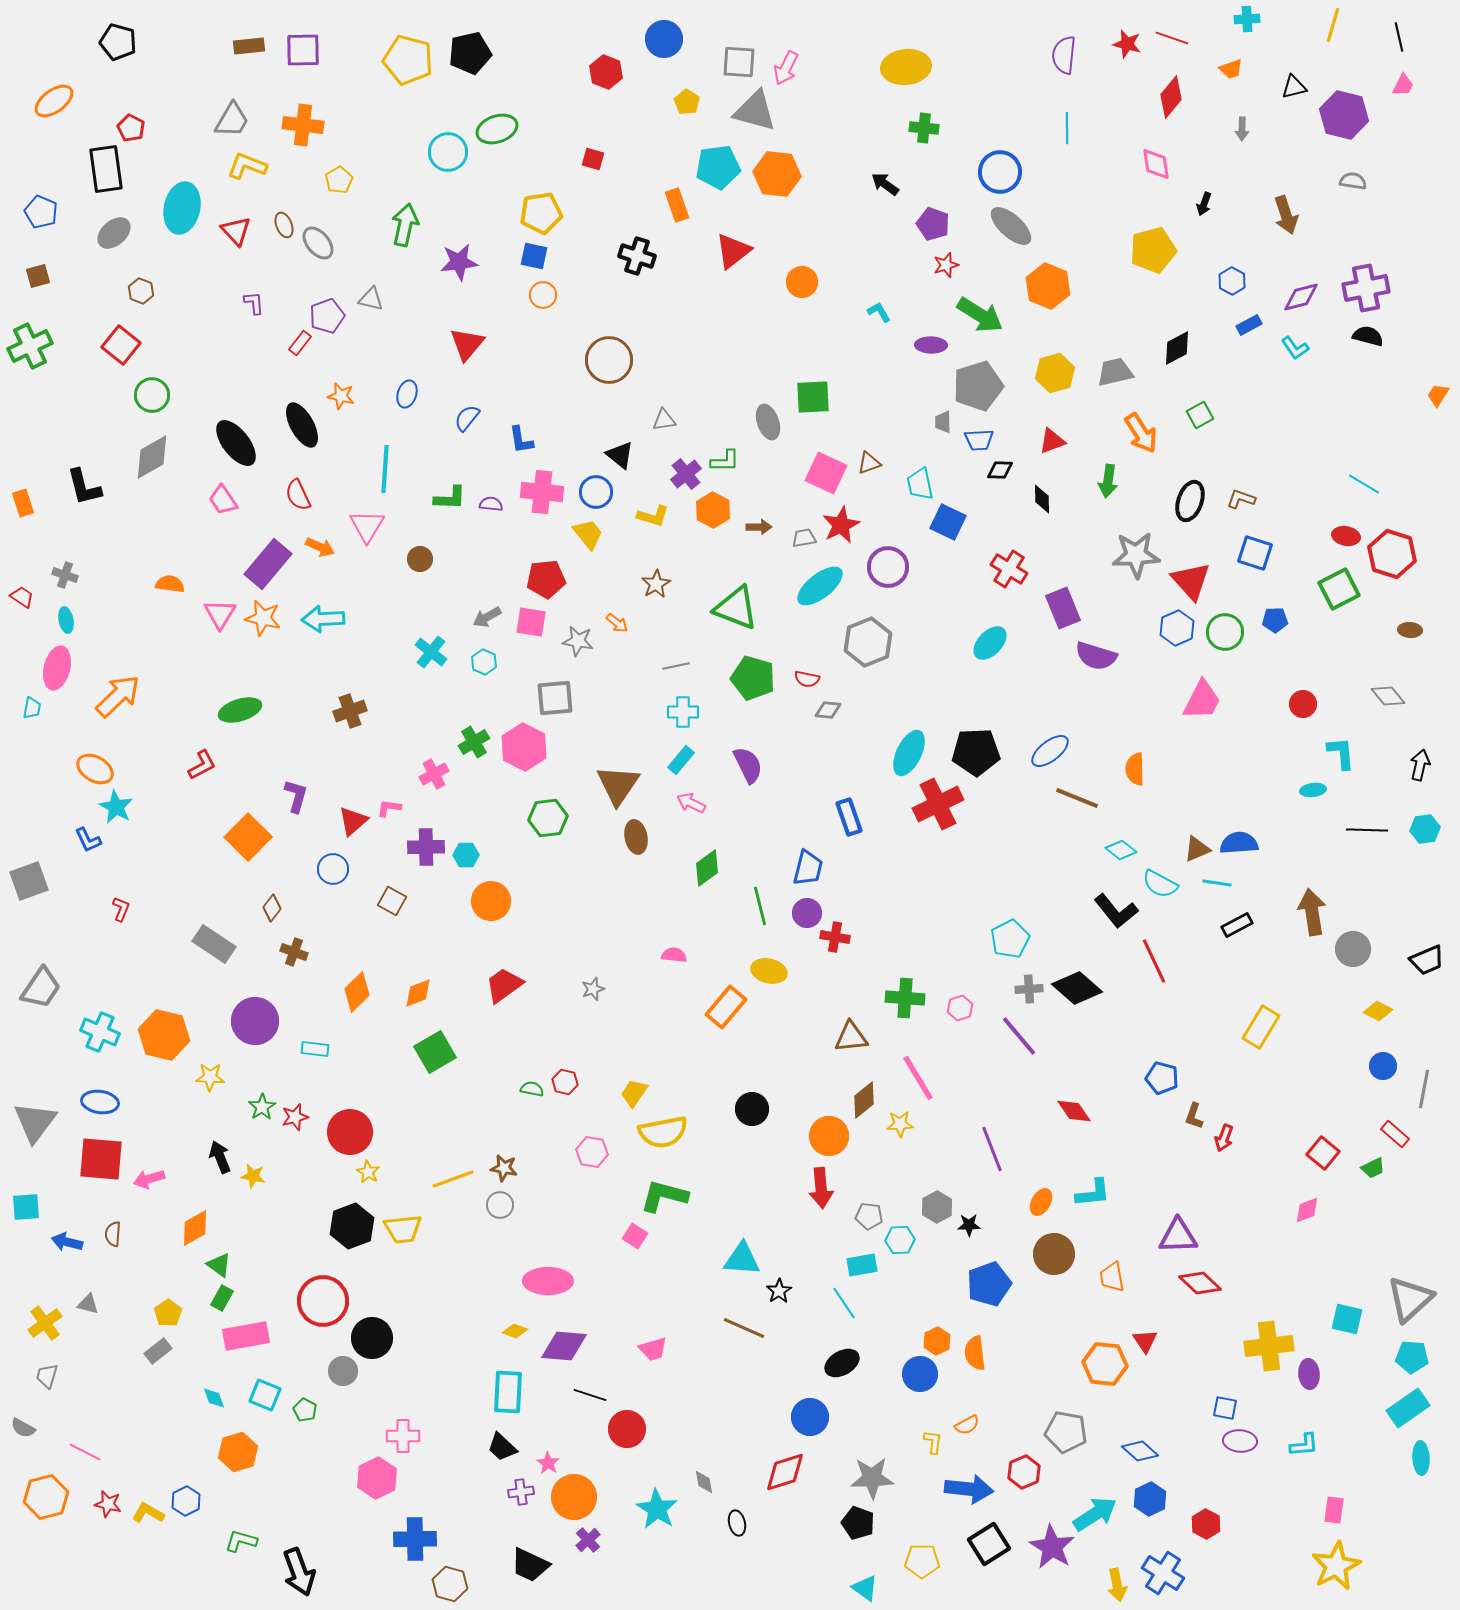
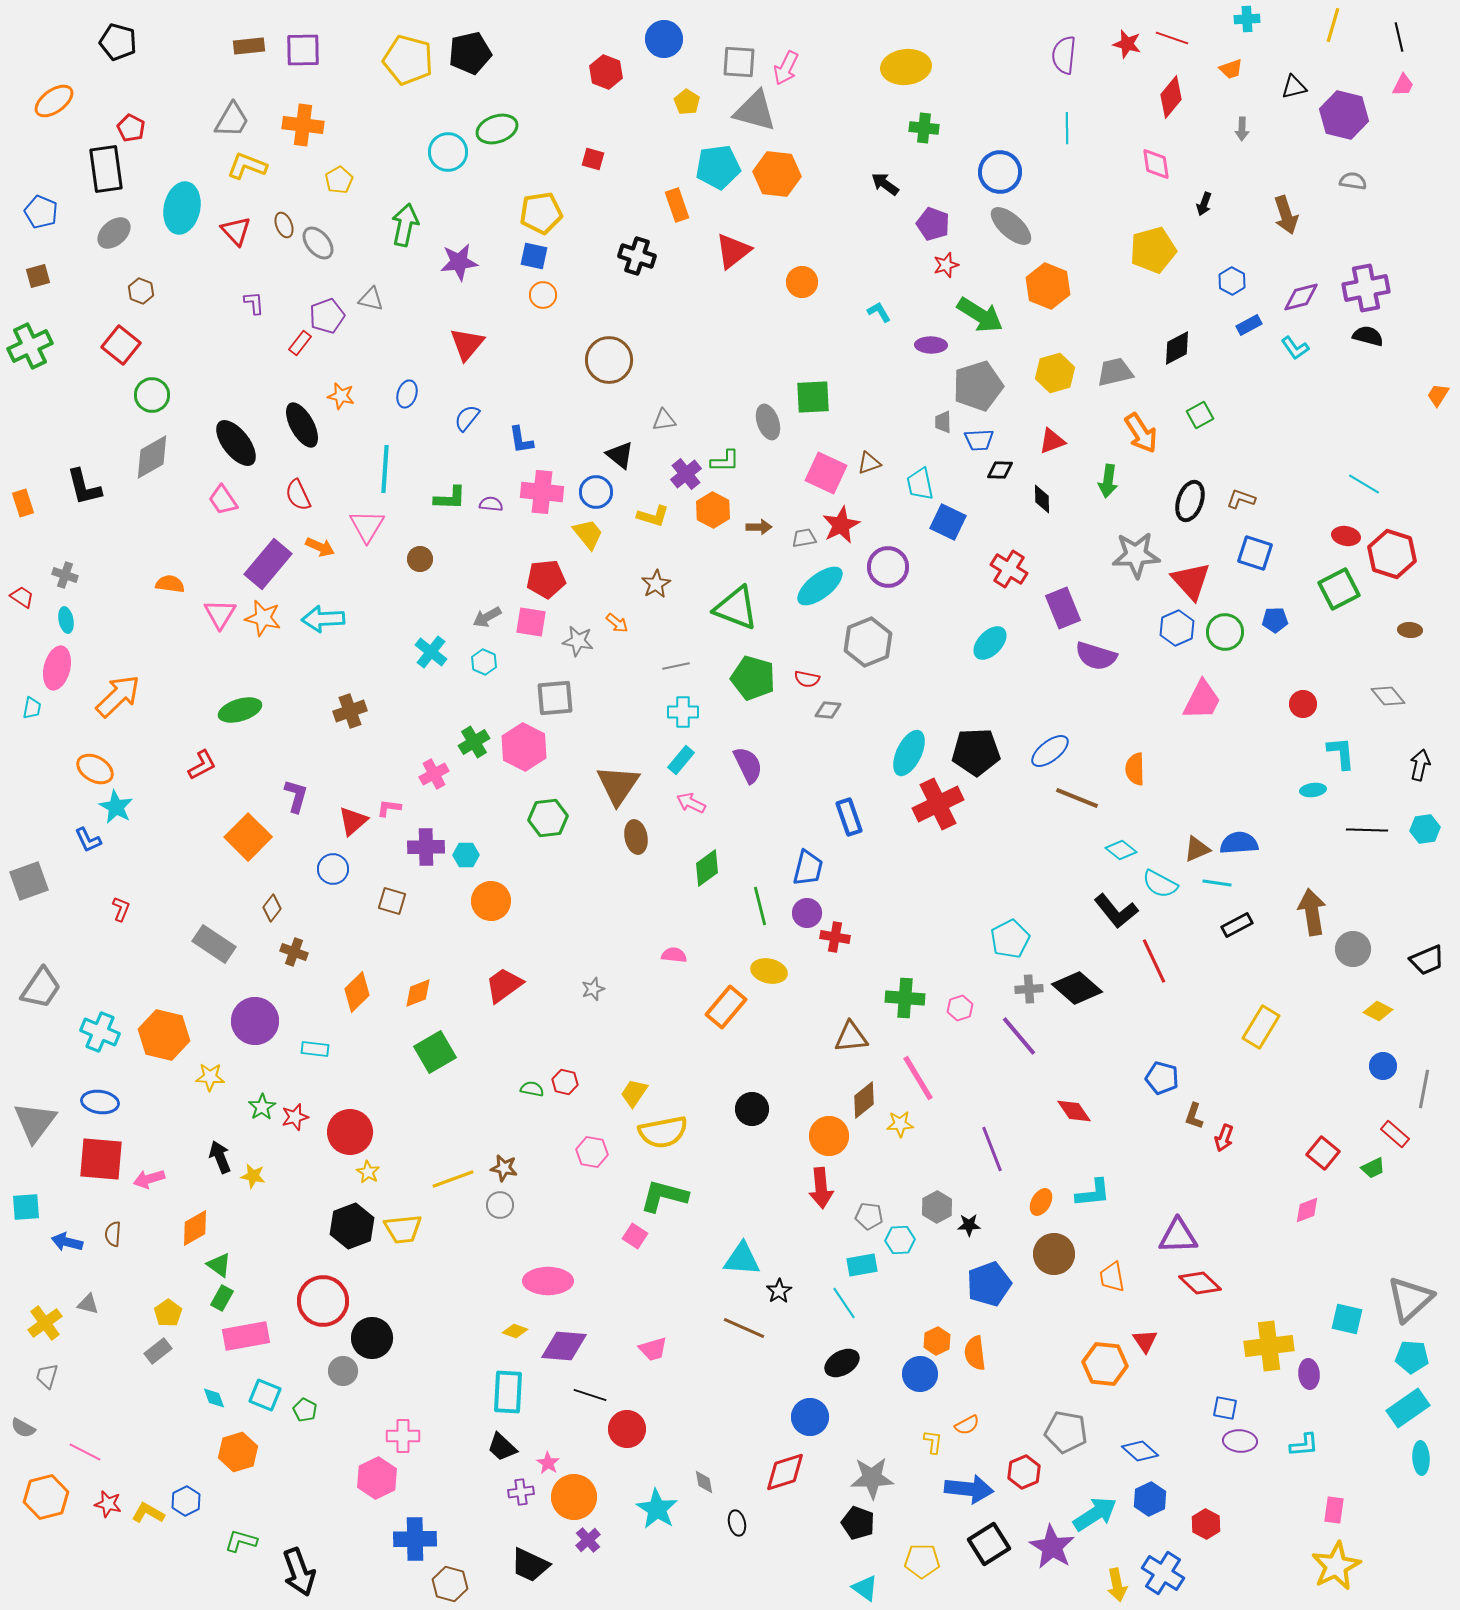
brown square at (392, 901): rotated 12 degrees counterclockwise
